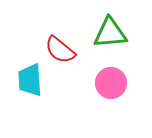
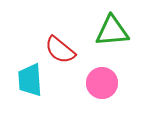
green triangle: moved 2 px right, 2 px up
pink circle: moved 9 px left
